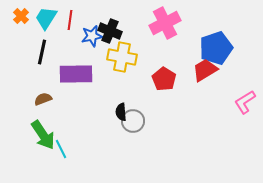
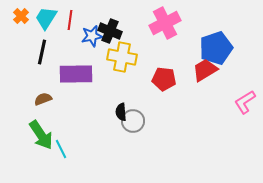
red pentagon: rotated 25 degrees counterclockwise
green arrow: moved 2 px left
